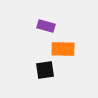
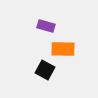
black square: rotated 36 degrees clockwise
